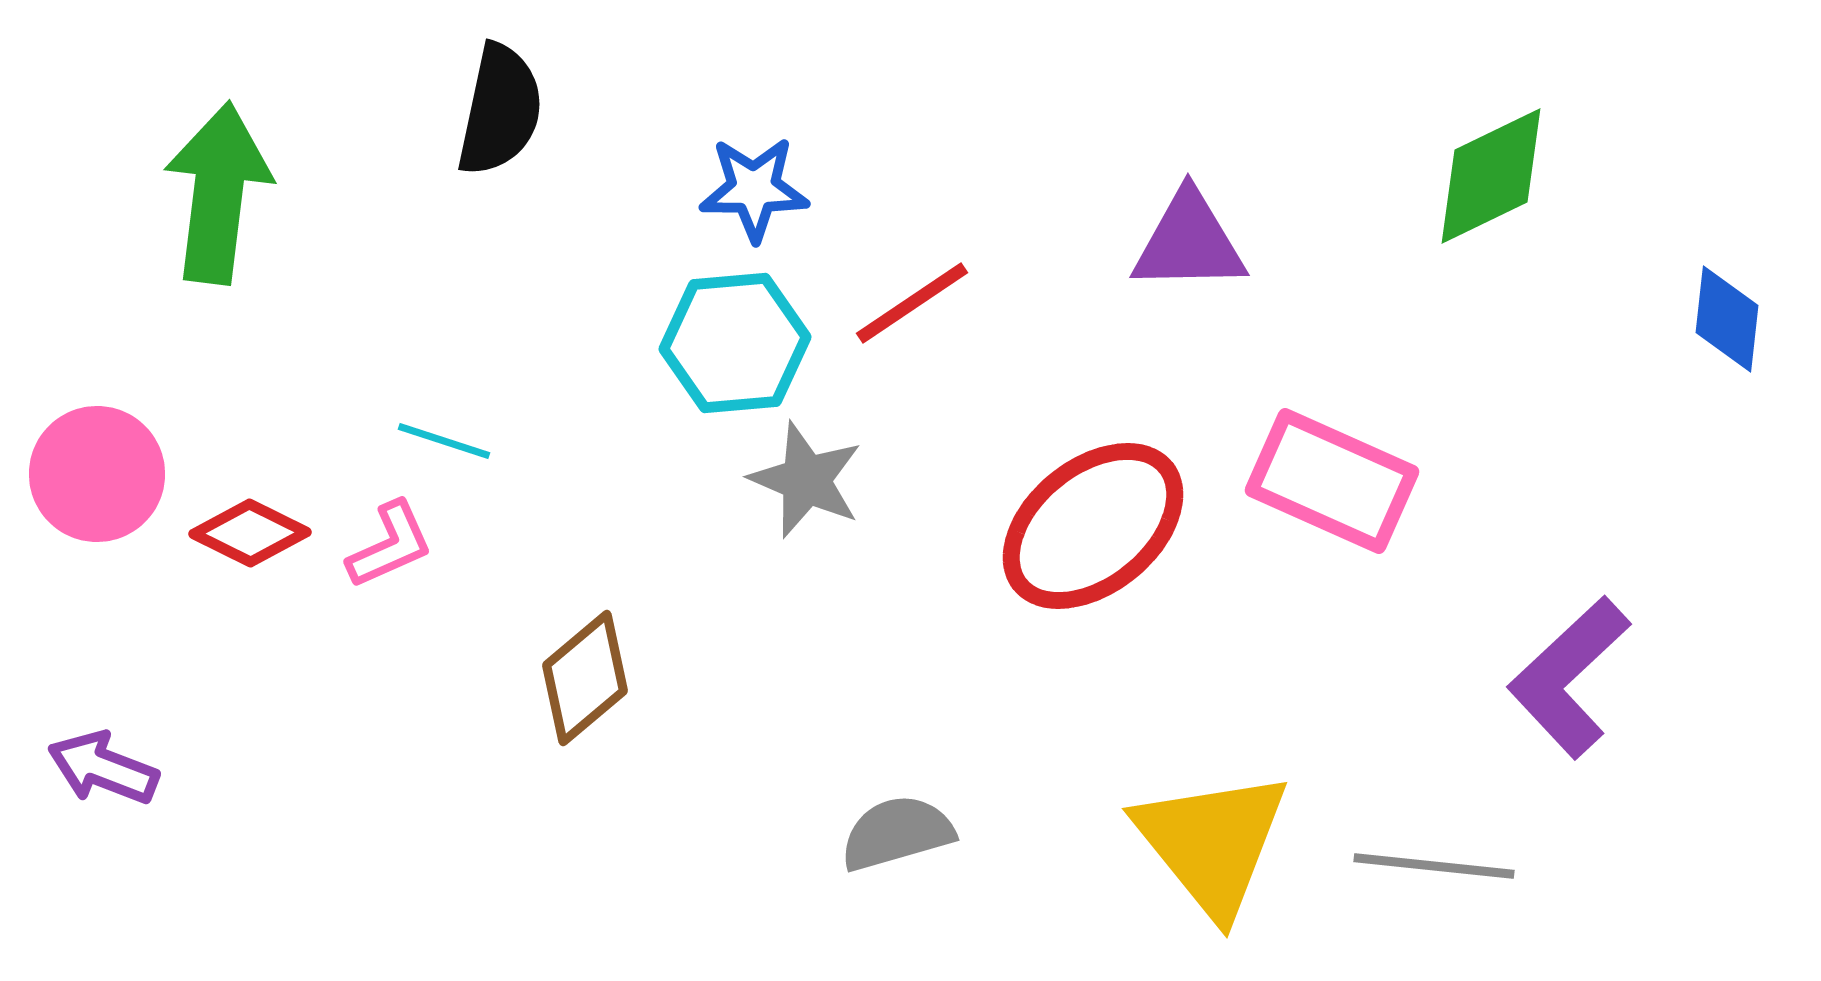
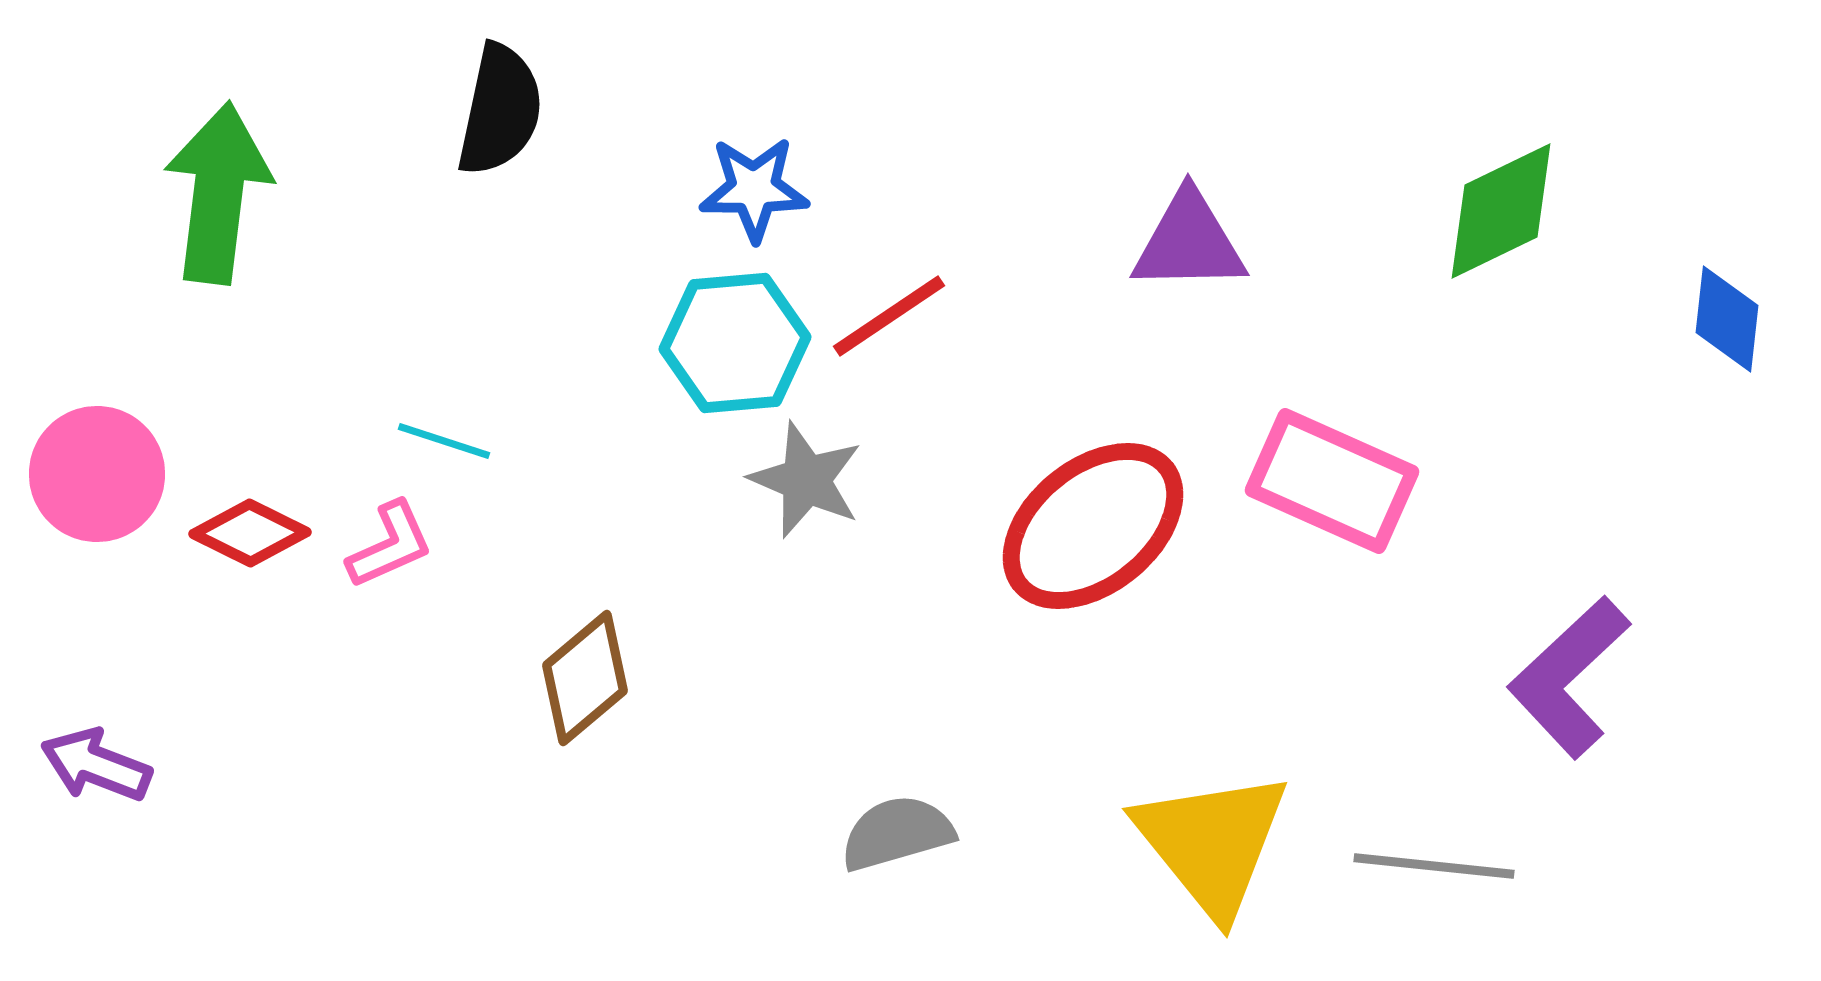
green diamond: moved 10 px right, 35 px down
red line: moved 23 px left, 13 px down
purple arrow: moved 7 px left, 3 px up
